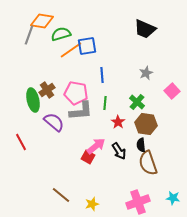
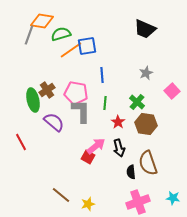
gray L-shape: rotated 85 degrees counterclockwise
black semicircle: moved 10 px left, 27 px down
black arrow: moved 3 px up; rotated 18 degrees clockwise
yellow star: moved 4 px left
